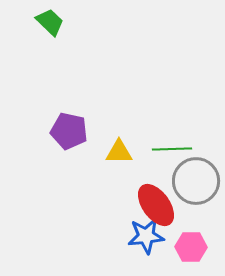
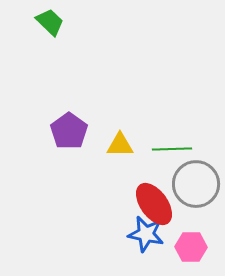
purple pentagon: rotated 24 degrees clockwise
yellow triangle: moved 1 px right, 7 px up
gray circle: moved 3 px down
red ellipse: moved 2 px left, 1 px up
blue star: moved 2 px up; rotated 18 degrees clockwise
